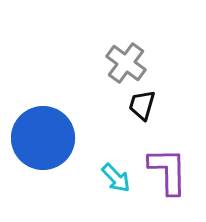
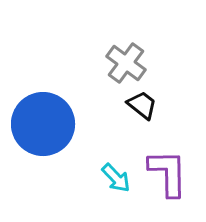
black trapezoid: rotated 112 degrees clockwise
blue circle: moved 14 px up
purple L-shape: moved 2 px down
